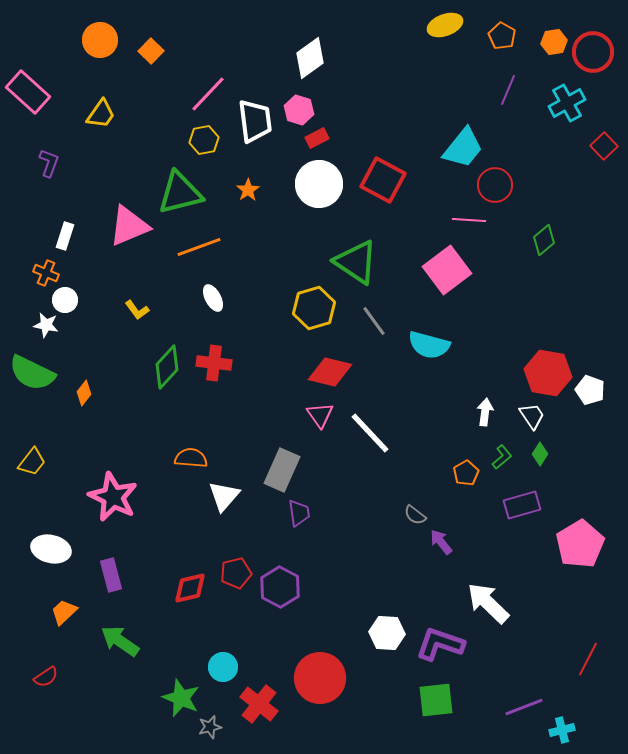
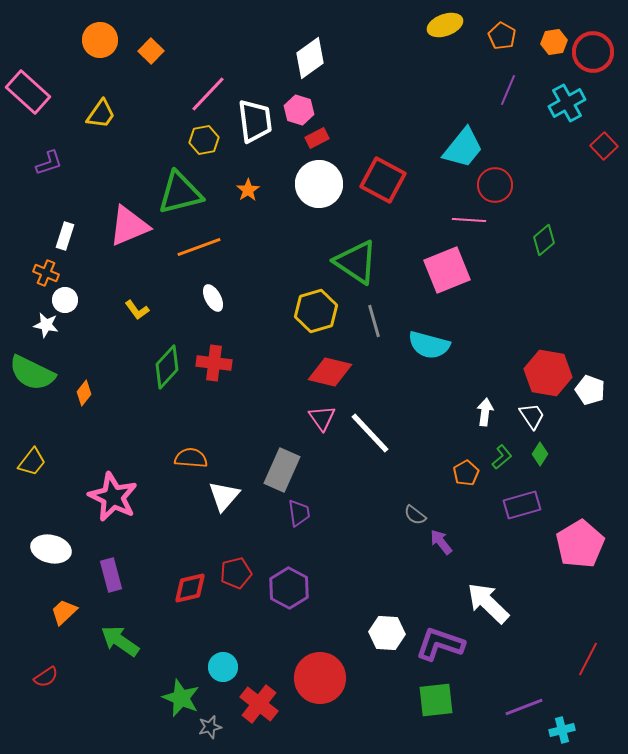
purple L-shape at (49, 163): rotated 52 degrees clockwise
pink square at (447, 270): rotated 15 degrees clockwise
yellow hexagon at (314, 308): moved 2 px right, 3 px down
gray line at (374, 321): rotated 20 degrees clockwise
pink triangle at (320, 415): moved 2 px right, 3 px down
purple hexagon at (280, 587): moved 9 px right, 1 px down
